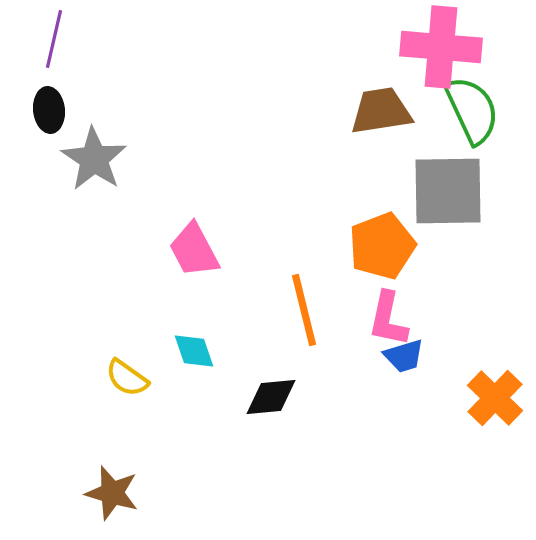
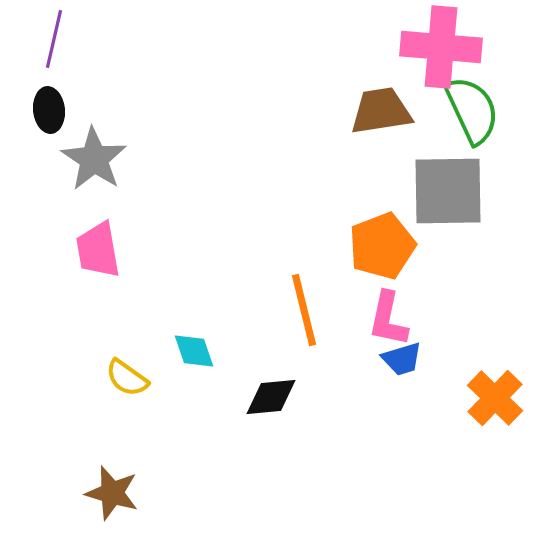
pink trapezoid: moved 96 px left; rotated 18 degrees clockwise
blue trapezoid: moved 2 px left, 3 px down
